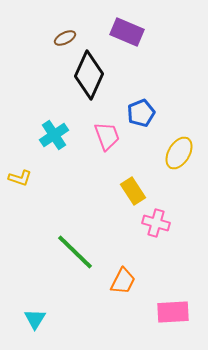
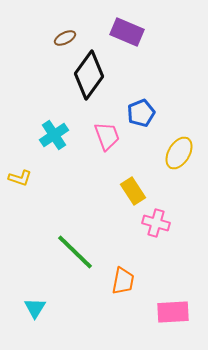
black diamond: rotated 12 degrees clockwise
orange trapezoid: rotated 16 degrees counterclockwise
cyan triangle: moved 11 px up
